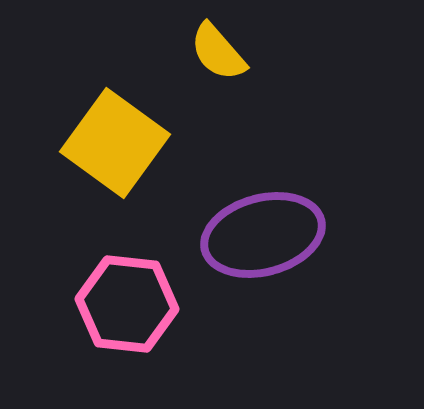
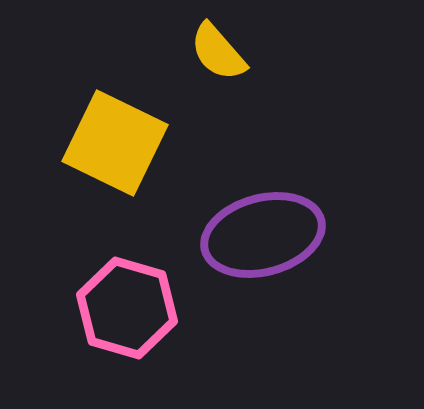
yellow square: rotated 10 degrees counterclockwise
pink hexagon: moved 4 px down; rotated 10 degrees clockwise
